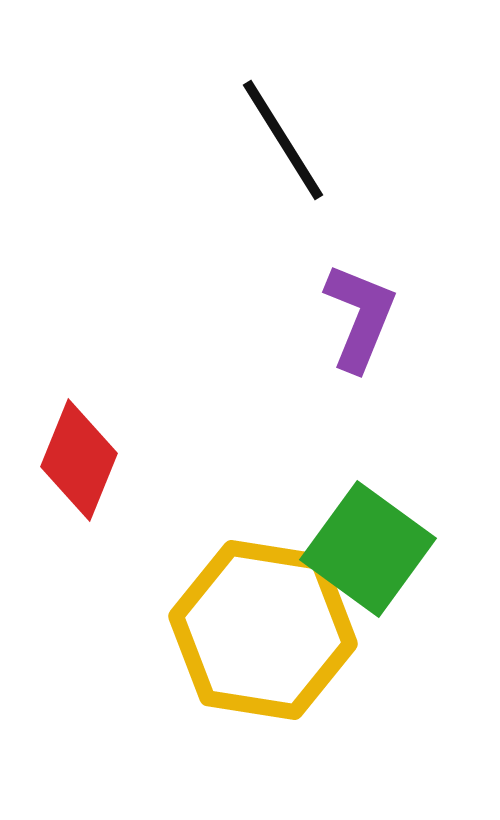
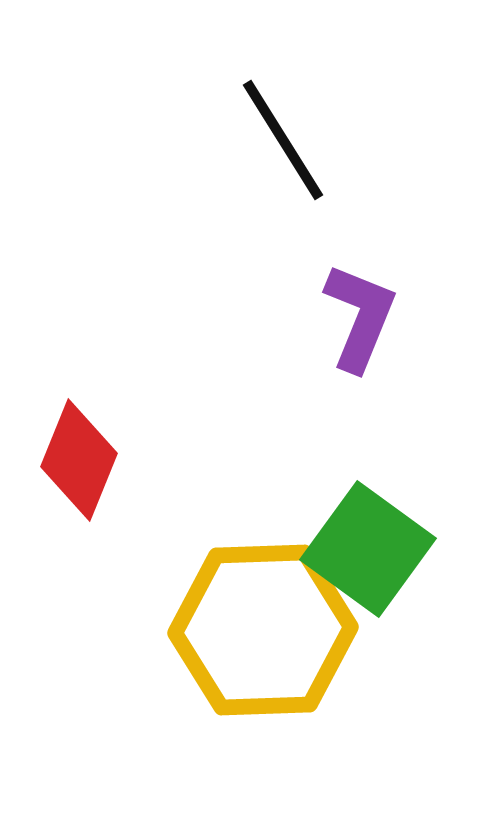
yellow hexagon: rotated 11 degrees counterclockwise
